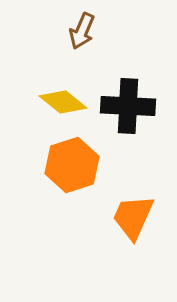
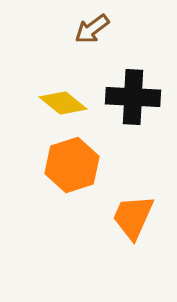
brown arrow: moved 10 px right, 2 px up; rotated 30 degrees clockwise
yellow diamond: moved 1 px down
black cross: moved 5 px right, 9 px up
